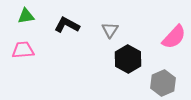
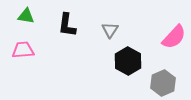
green triangle: rotated 18 degrees clockwise
black L-shape: rotated 110 degrees counterclockwise
black hexagon: moved 2 px down
